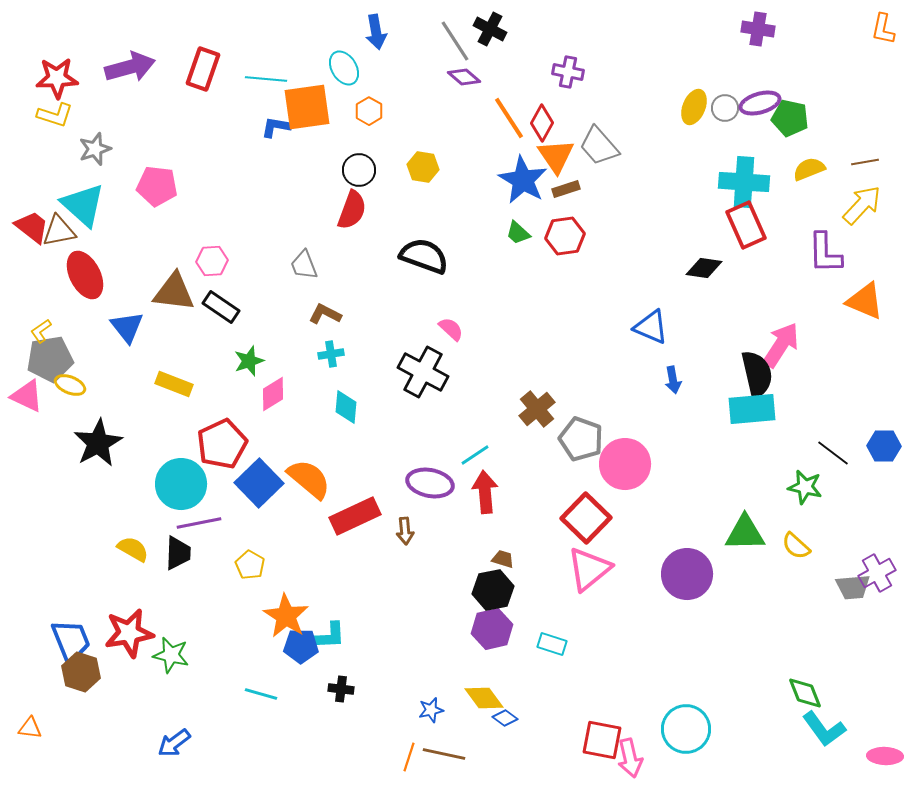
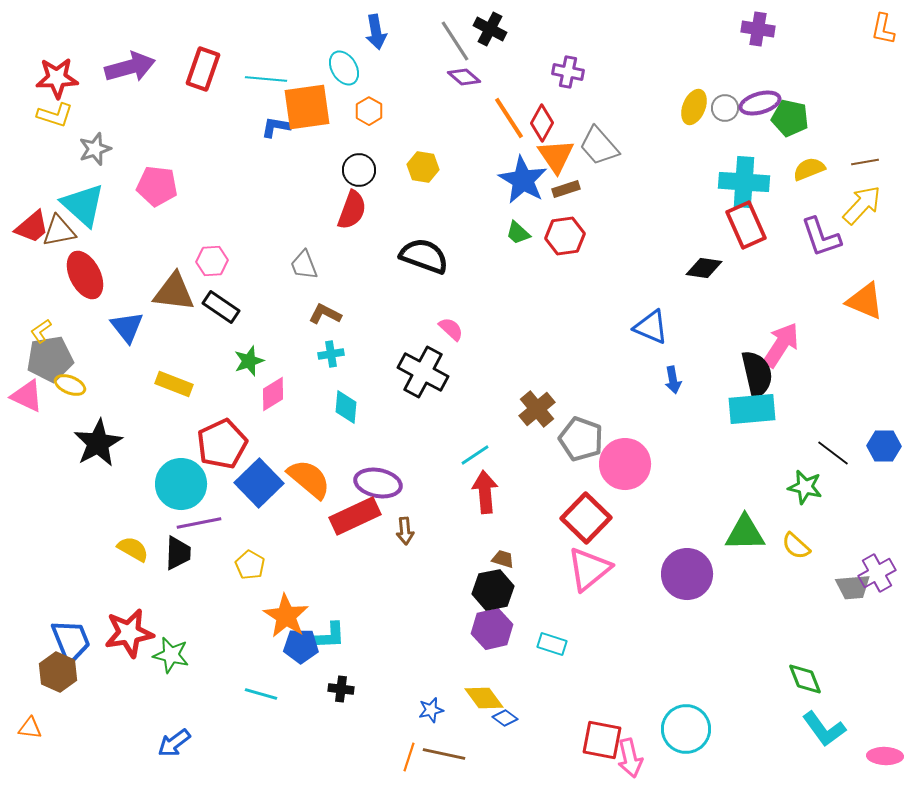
red trapezoid at (32, 227): rotated 102 degrees clockwise
purple L-shape at (825, 253): moved 4 px left, 16 px up; rotated 18 degrees counterclockwise
purple ellipse at (430, 483): moved 52 px left
brown hexagon at (81, 672): moved 23 px left; rotated 6 degrees clockwise
green diamond at (805, 693): moved 14 px up
